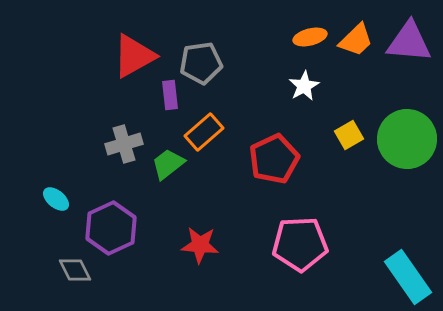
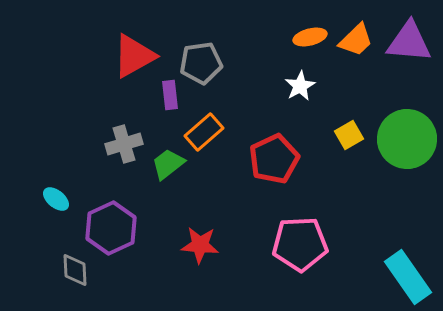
white star: moved 4 px left
gray diamond: rotated 24 degrees clockwise
